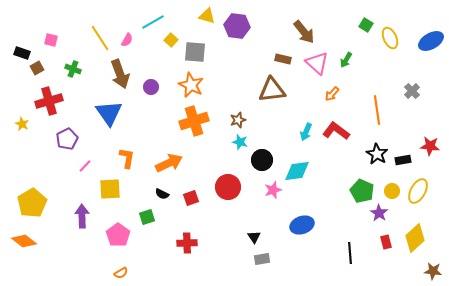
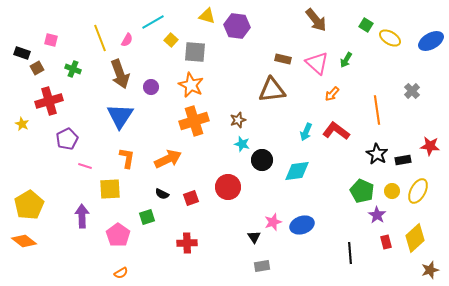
brown arrow at (304, 32): moved 12 px right, 12 px up
yellow line at (100, 38): rotated 12 degrees clockwise
yellow ellipse at (390, 38): rotated 35 degrees counterclockwise
blue triangle at (109, 113): moved 11 px right, 3 px down; rotated 8 degrees clockwise
cyan star at (240, 142): moved 2 px right, 2 px down
orange arrow at (169, 163): moved 1 px left, 4 px up
pink line at (85, 166): rotated 64 degrees clockwise
pink star at (273, 190): moved 32 px down
yellow pentagon at (32, 203): moved 3 px left, 2 px down
purple star at (379, 213): moved 2 px left, 2 px down
gray rectangle at (262, 259): moved 7 px down
brown star at (433, 271): moved 3 px left, 1 px up; rotated 24 degrees counterclockwise
